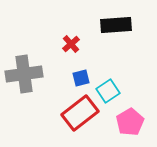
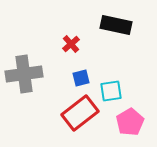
black rectangle: rotated 16 degrees clockwise
cyan square: moved 3 px right; rotated 25 degrees clockwise
